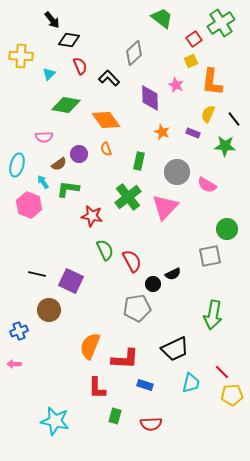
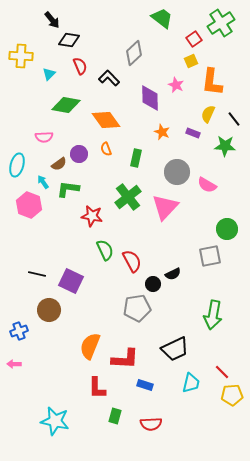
green rectangle at (139, 161): moved 3 px left, 3 px up
